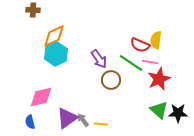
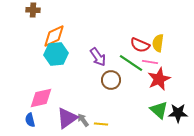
yellow semicircle: moved 2 px right, 3 px down
cyan hexagon: rotated 20 degrees clockwise
purple arrow: moved 1 px left, 2 px up
pink diamond: moved 1 px down
blue semicircle: moved 2 px up
